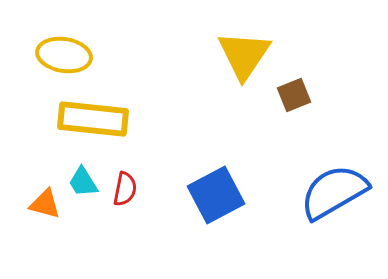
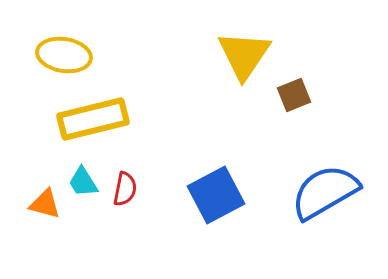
yellow rectangle: rotated 20 degrees counterclockwise
blue semicircle: moved 9 px left
